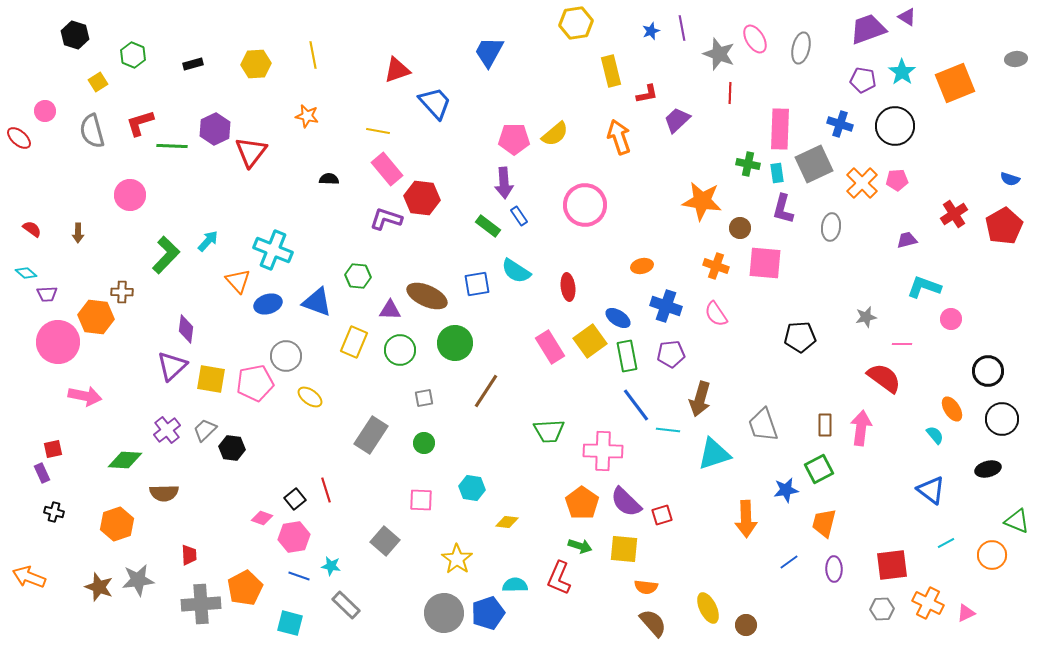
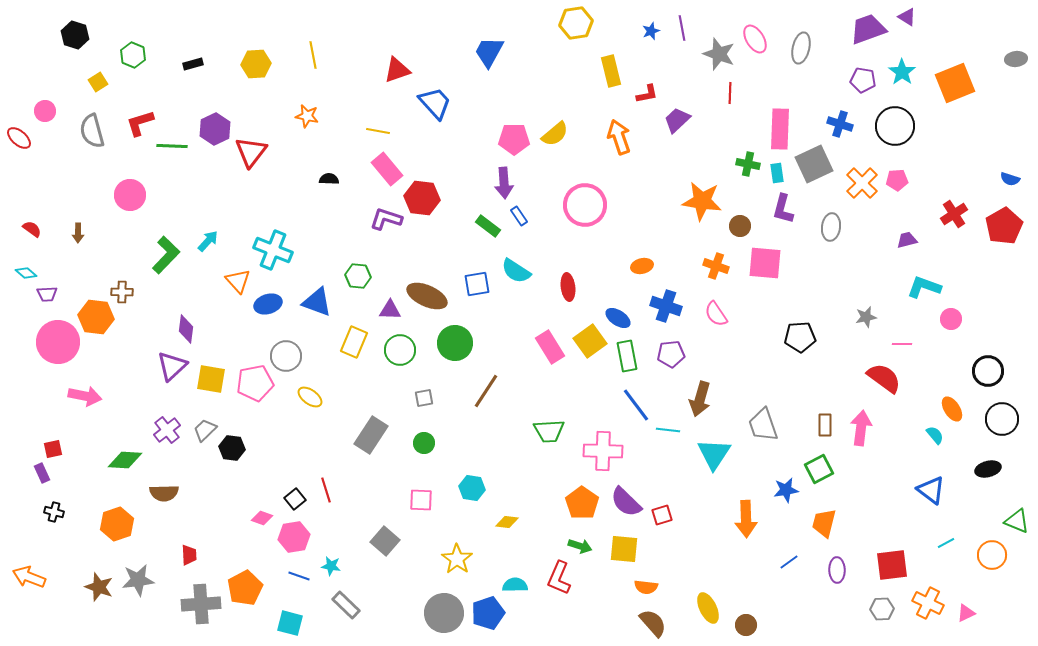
brown circle at (740, 228): moved 2 px up
cyan triangle at (714, 454): rotated 39 degrees counterclockwise
purple ellipse at (834, 569): moved 3 px right, 1 px down
